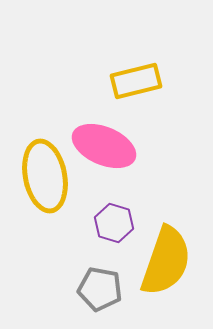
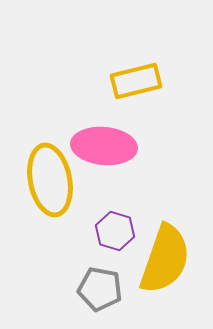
pink ellipse: rotated 18 degrees counterclockwise
yellow ellipse: moved 5 px right, 4 px down
purple hexagon: moved 1 px right, 8 px down
yellow semicircle: moved 1 px left, 2 px up
